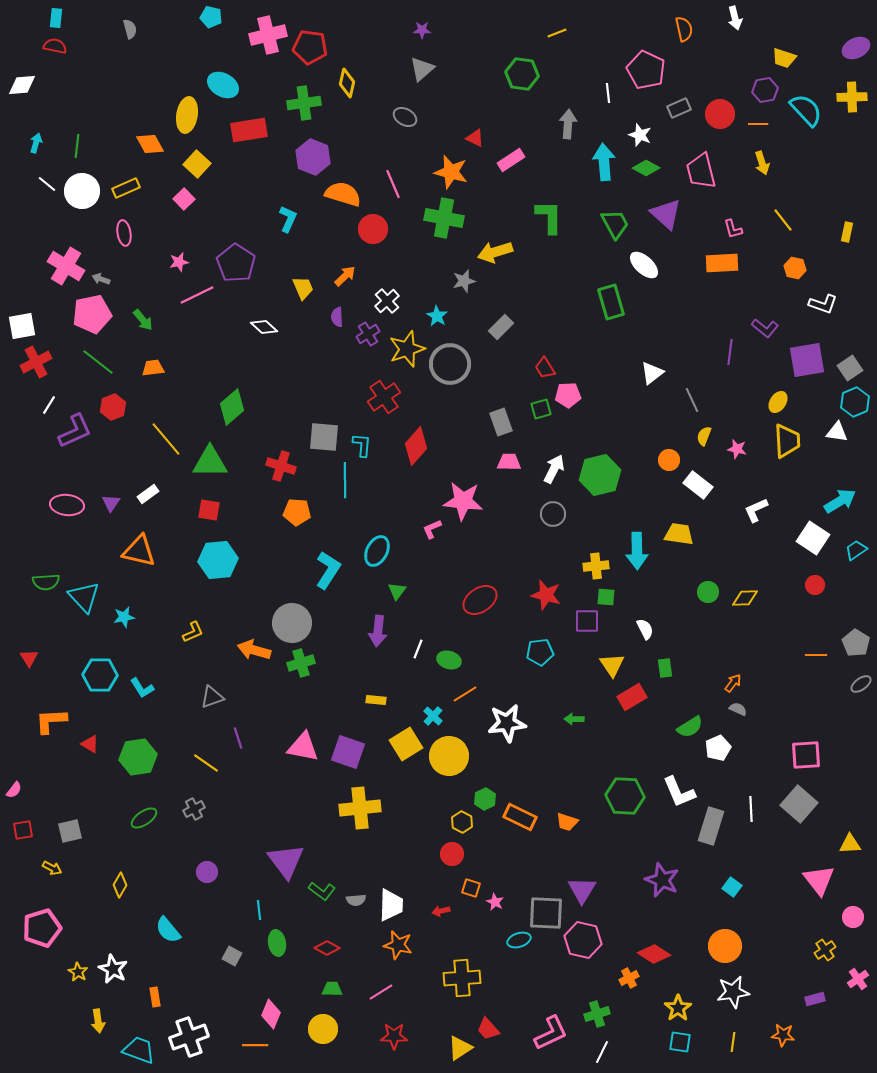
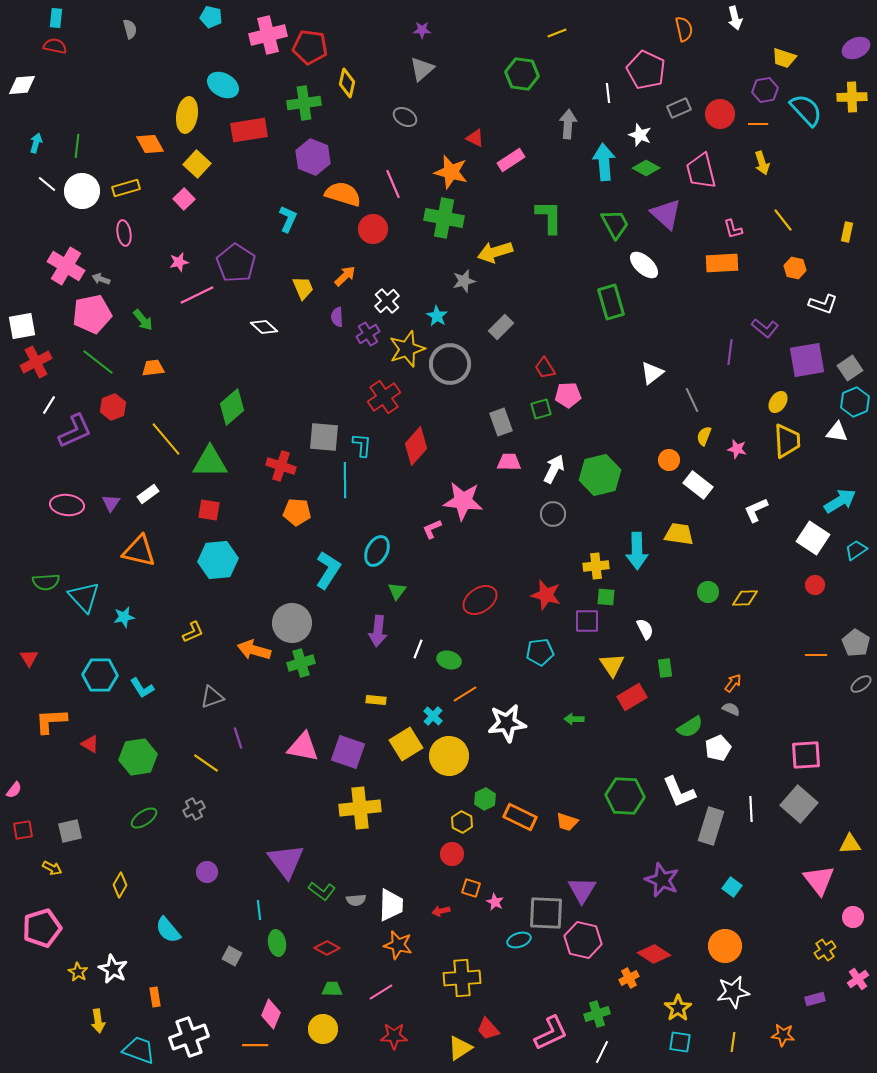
yellow rectangle at (126, 188): rotated 8 degrees clockwise
gray semicircle at (738, 709): moved 7 px left
